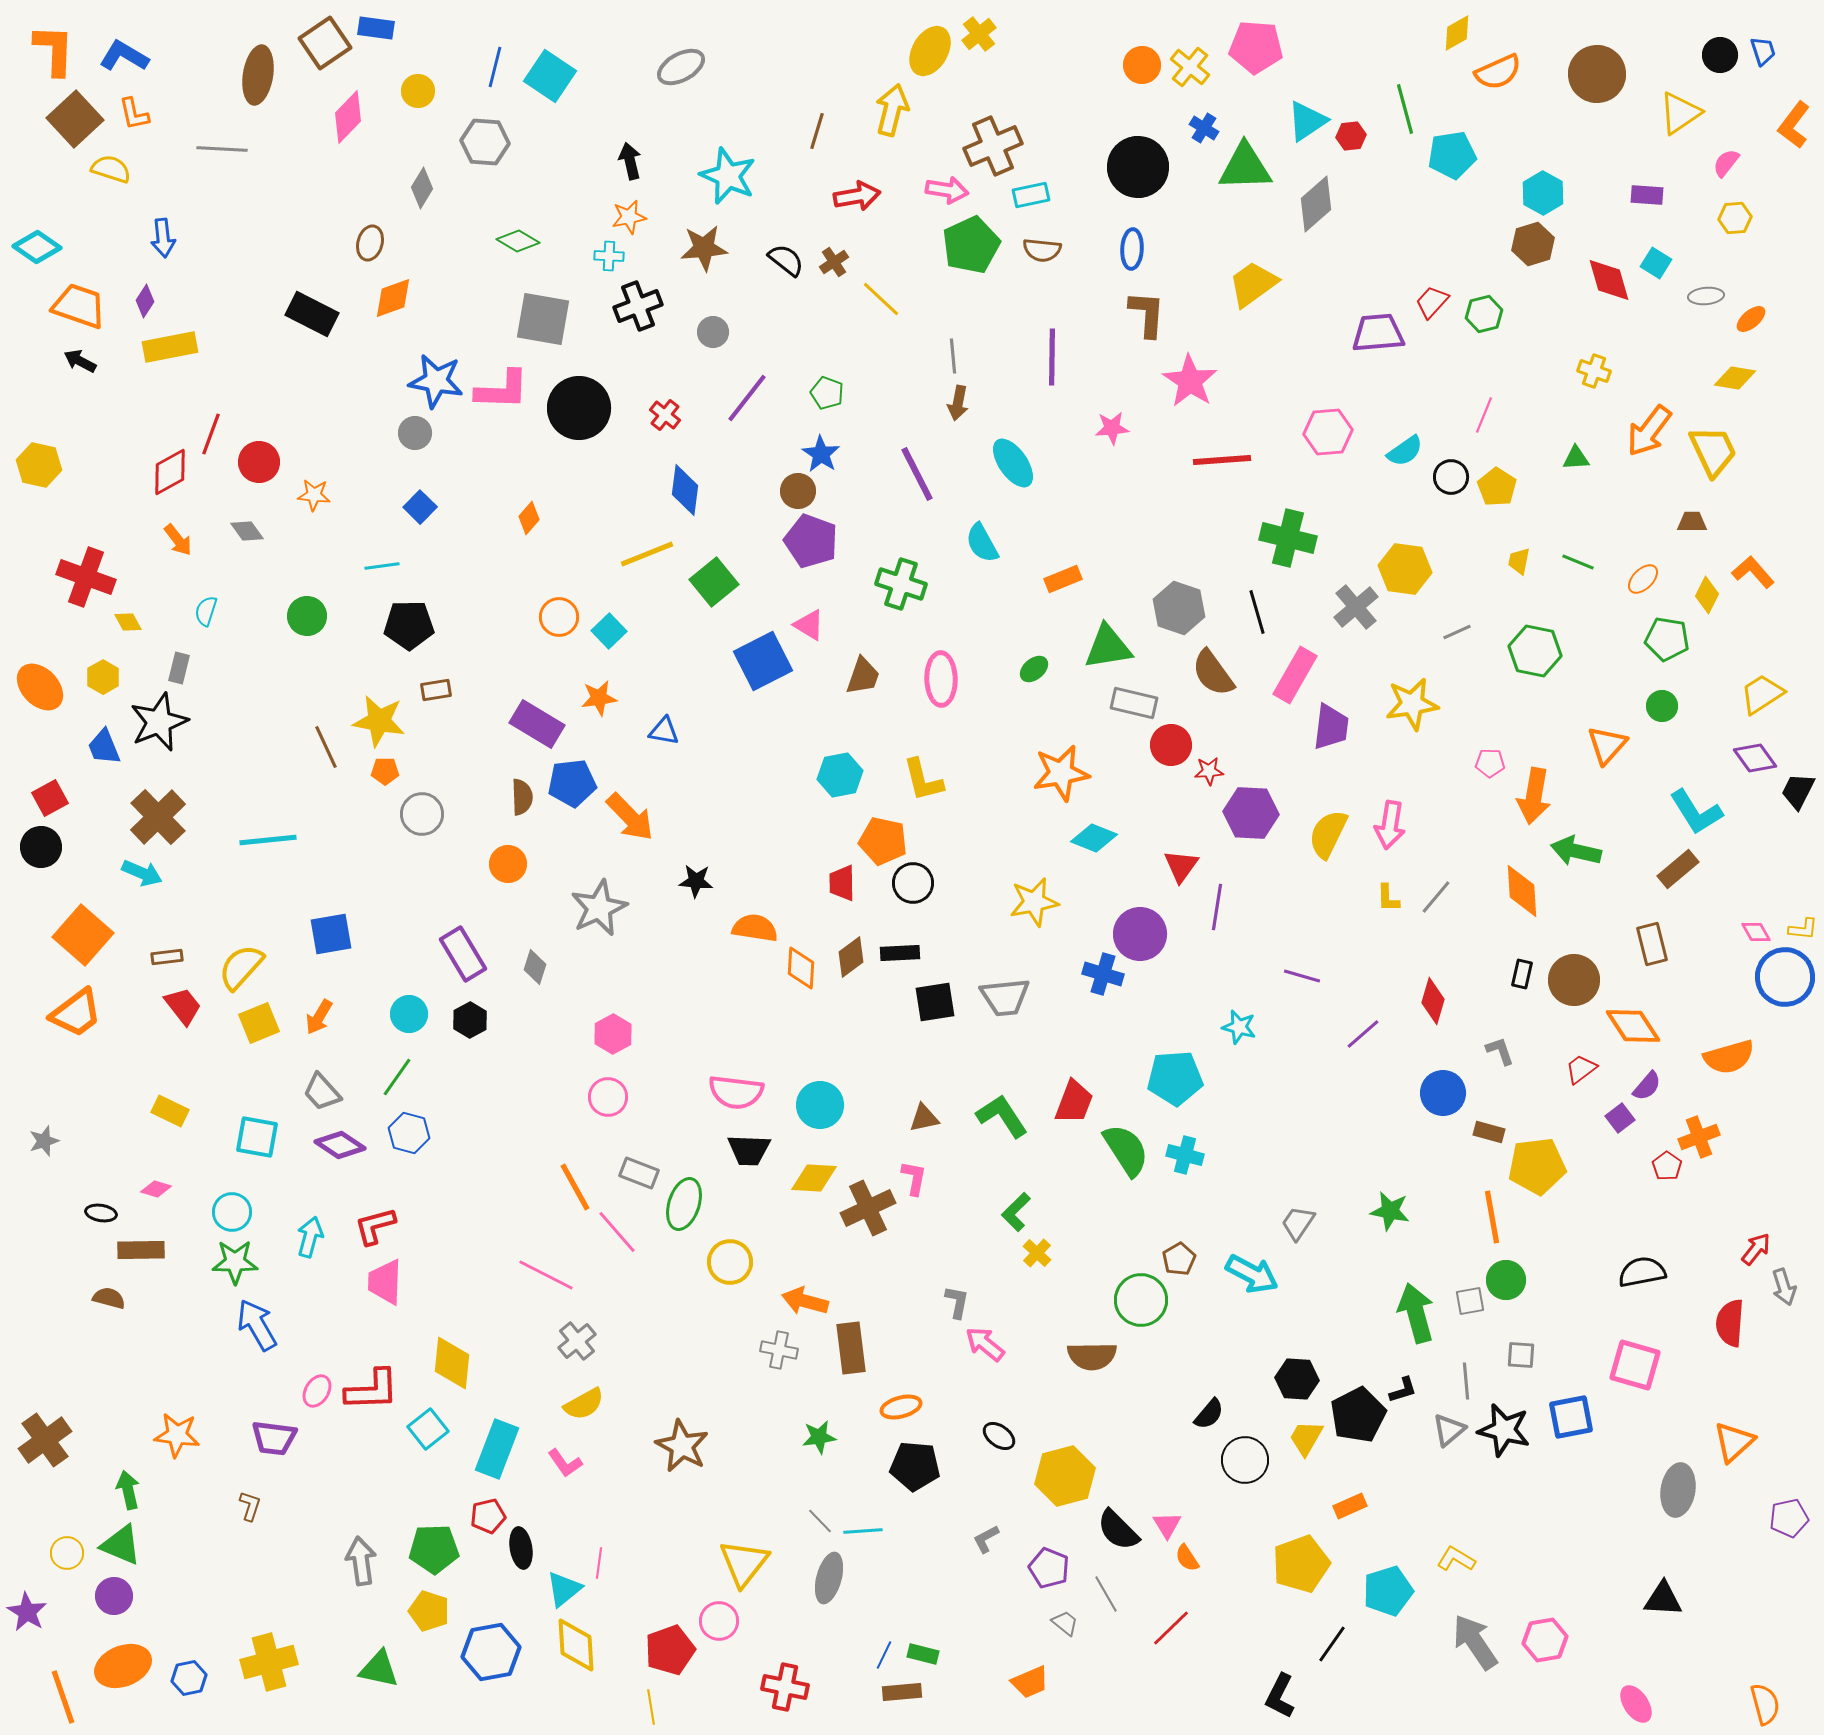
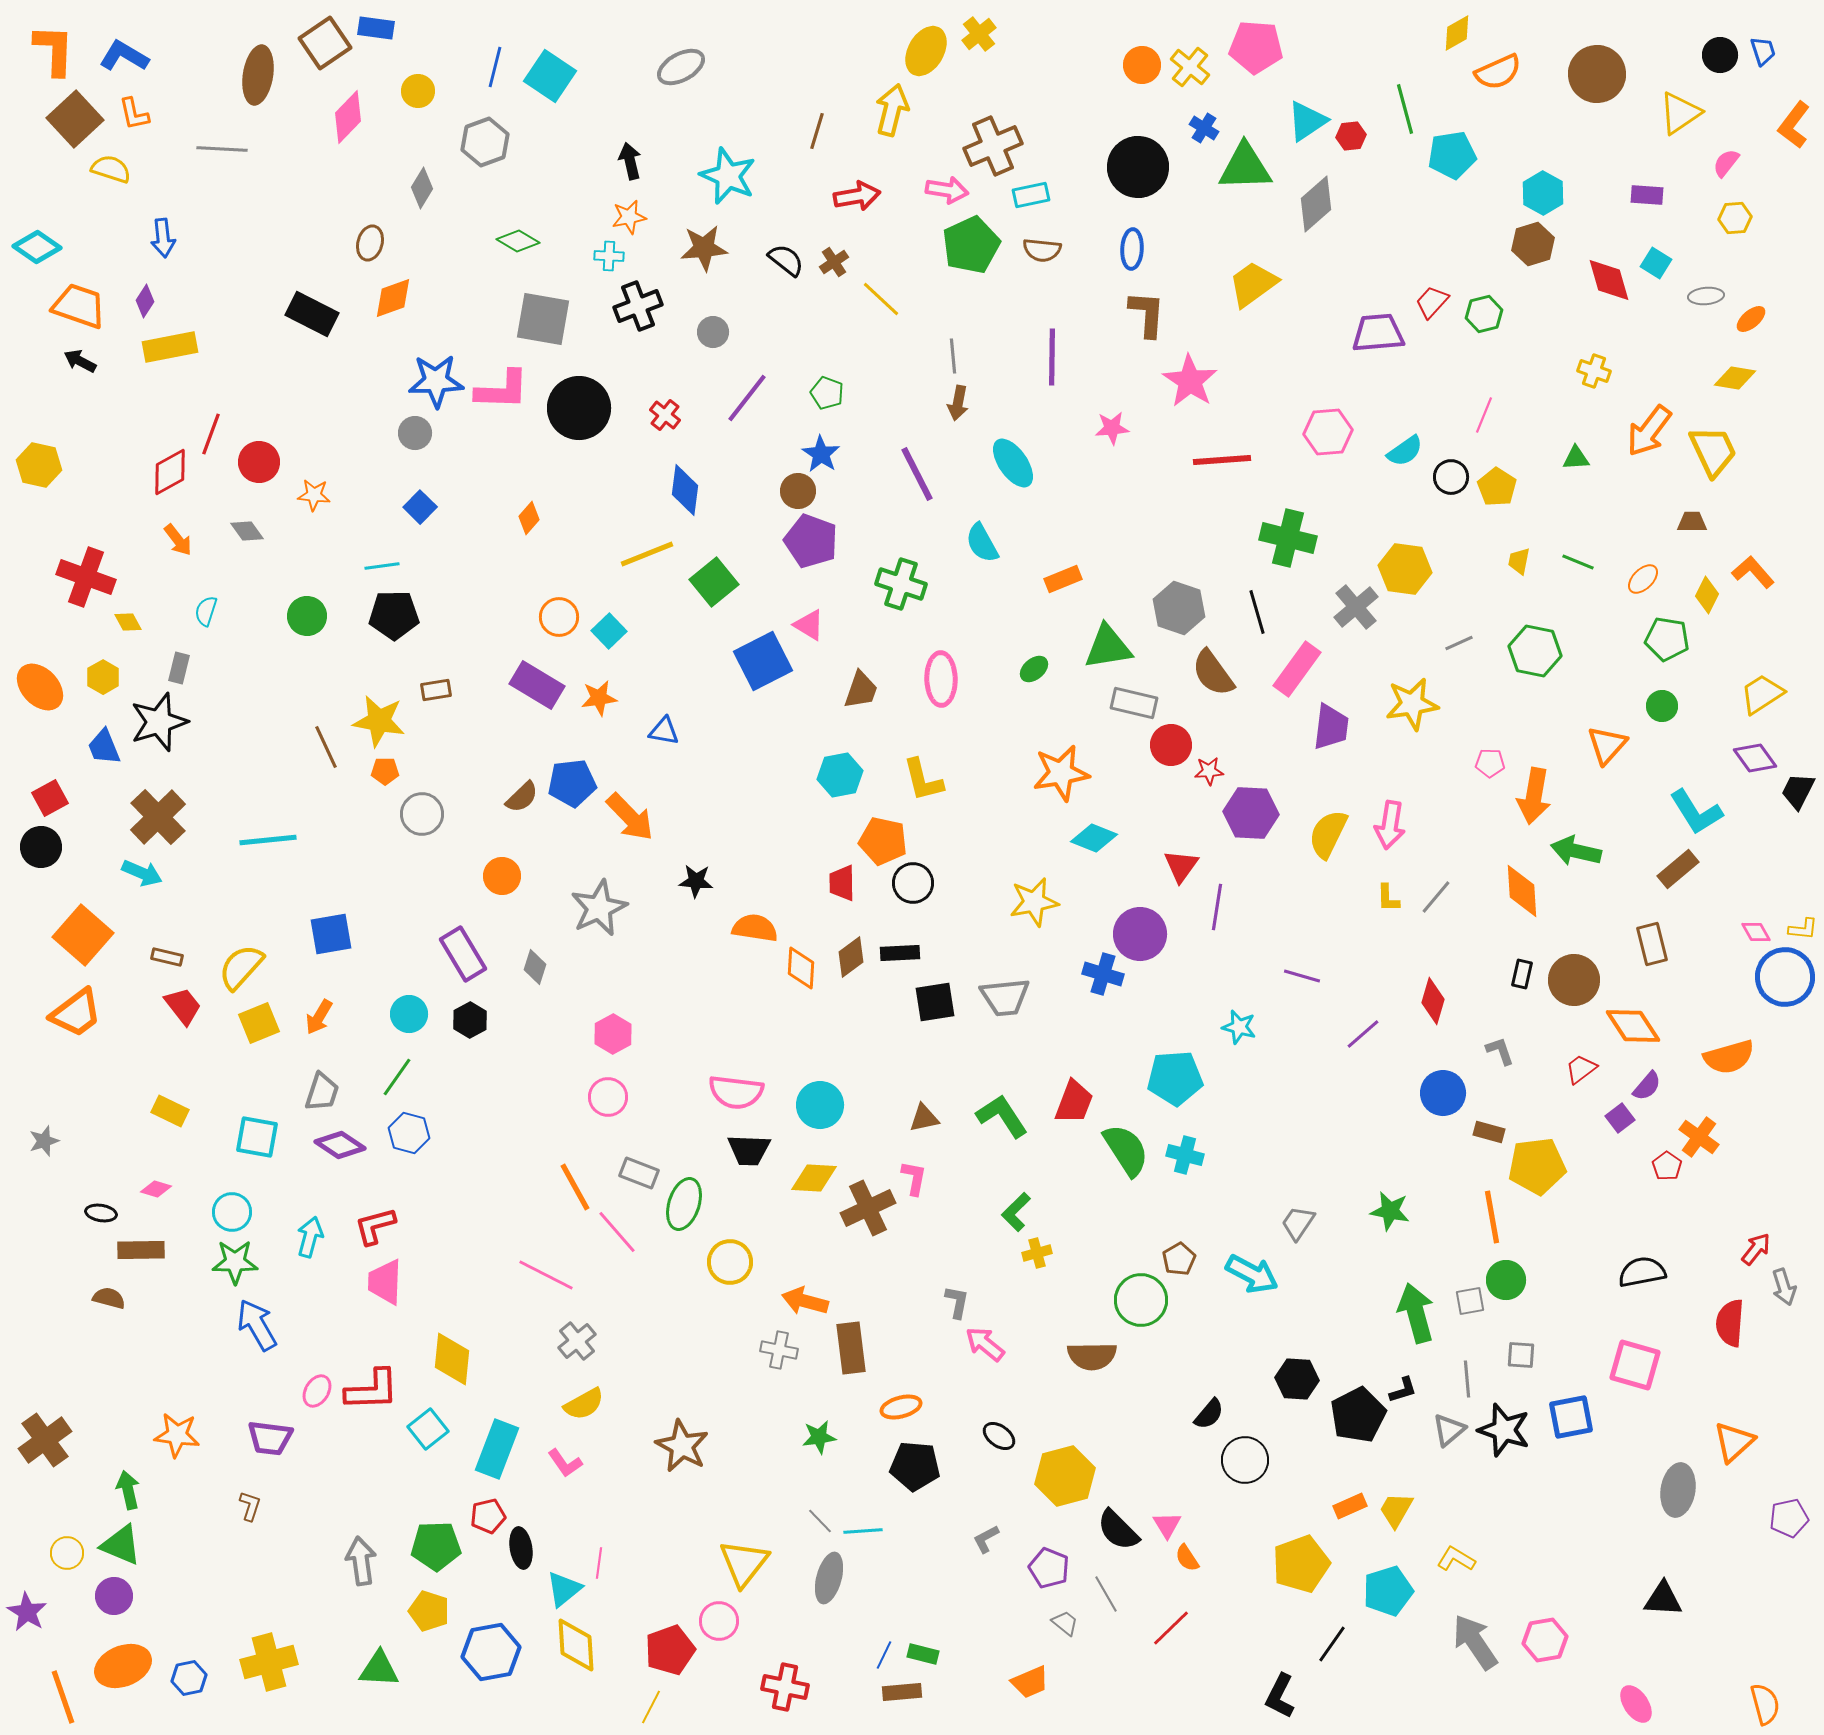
yellow ellipse at (930, 51): moved 4 px left
gray hexagon at (485, 142): rotated 24 degrees counterclockwise
blue star at (436, 381): rotated 12 degrees counterclockwise
black pentagon at (409, 625): moved 15 px left, 10 px up
gray line at (1457, 632): moved 2 px right, 11 px down
pink rectangle at (1295, 675): moved 2 px right, 6 px up; rotated 6 degrees clockwise
brown trapezoid at (863, 676): moved 2 px left, 14 px down
black star at (159, 722): rotated 4 degrees clockwise
purple rectangle at (537, 724): moved 39 px up
brown semicircle at (522, 797): rotated 48 degrees clockwise
orange circle at (508, 864): moved 6 px left, 12 px down
brown rectangle at (167, 957): rotated 20 degrees clockwise
gray trapezoid at (322, 1092): rotated 120 degrees counterclockwise
orange cross at (1699, 1137): rotated 33 degrees counterclockwise
yellow cross at (1037, 1253): rotated 32 degrees clockwise
yellow diamond at (452, 1363): moved 4 px up
gray line at (1466, 1381): moved 1 px right, 2 px up
black star at (1504, 1430): rotated 4 degrees clockwise
purple trapezoid at (274, 1438): moved 4 px left
yellow trapezoid at (1306, 1438): moved 90 px right, 72 px down
green pentagon at (434, 1549): moved 2 px right, 3 px up
green triangle at (379, 1669): rotated 9 degrees counterclockwise
yellow line at (651, 1707): rotated 36 degrees clockwise
